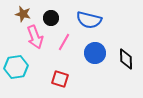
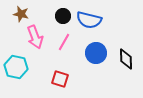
brown star: moved 2 px left
black circle: moved 12 px right, 2 px up
blue circle: moved 1 px right
cyan hexagon: rotated 20 degrees clockwise
